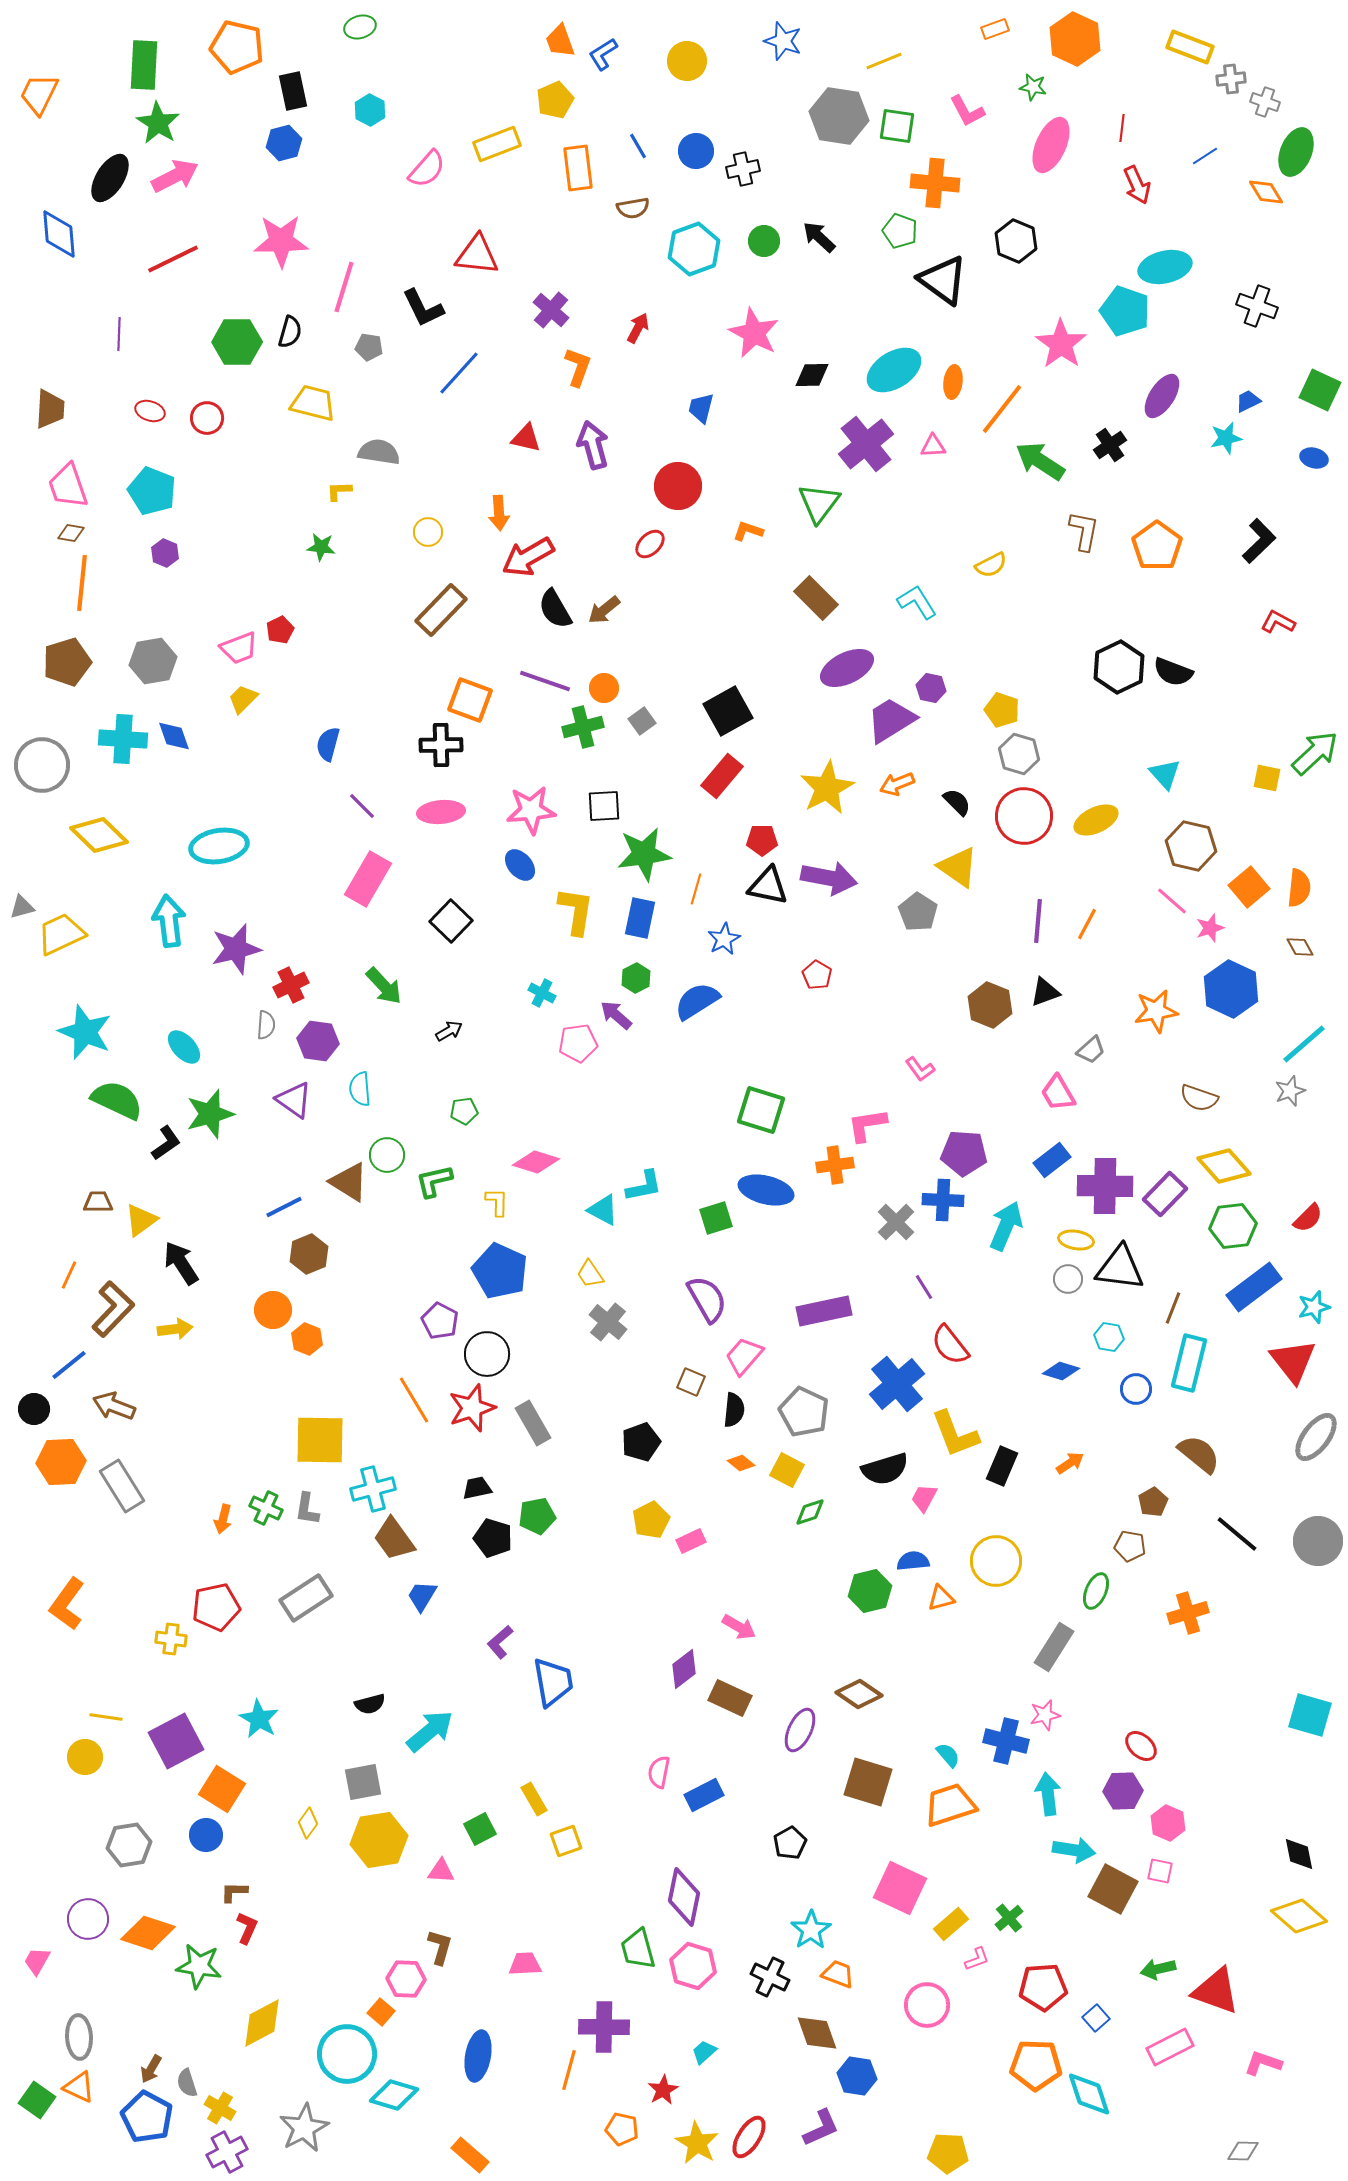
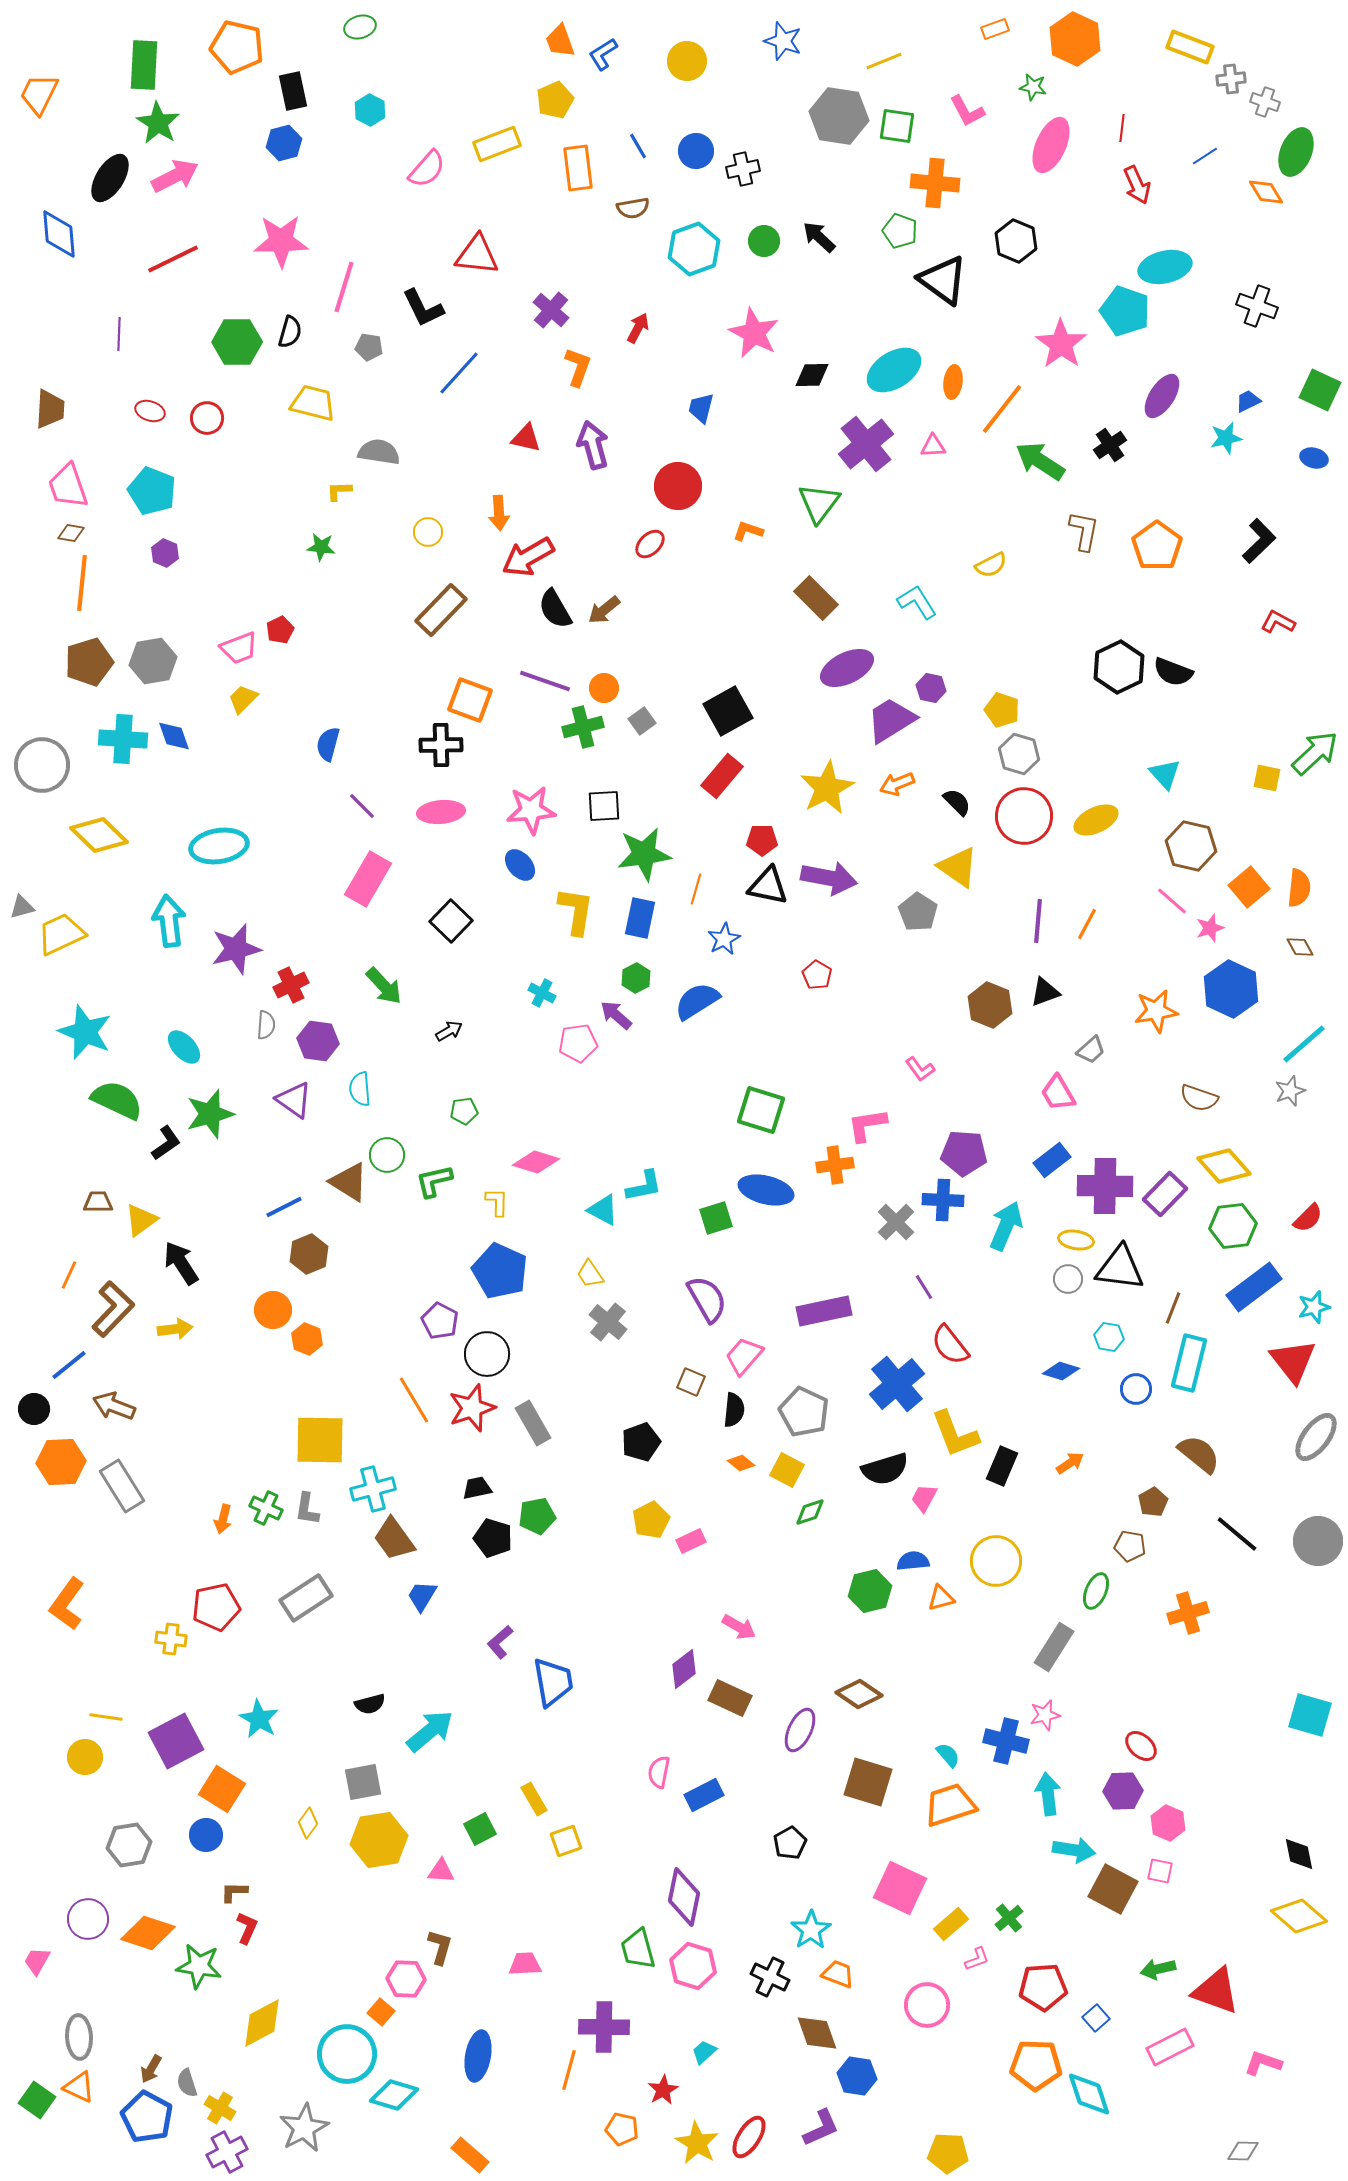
brown pentagon at (67, 662): moved 22 px right
